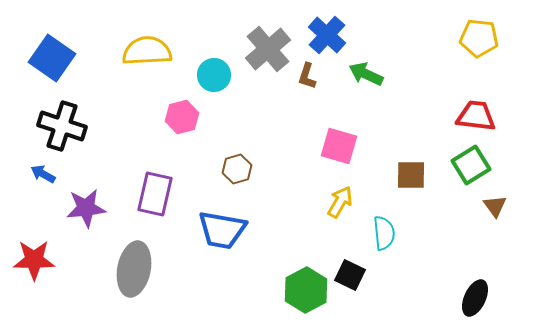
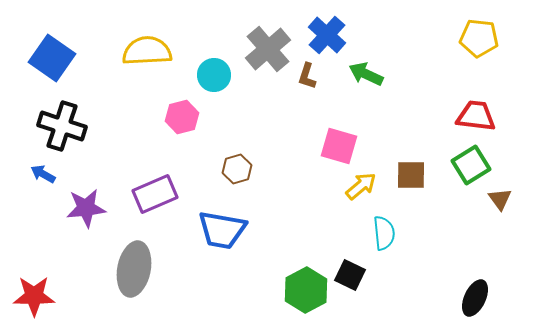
purple rectangle: rotated 54 degrees clockwise
yellow arrow: moved 21 px right, 16 px up; rotated 20 degrees clockwise
brown triangle: moved 5 px right, 7 px up
red star: moved 36 px down
